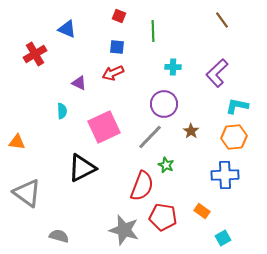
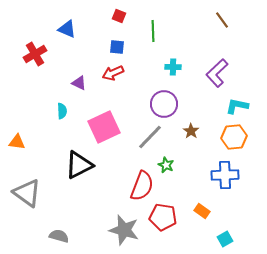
black triangle: moved 3 px left, 3 px up
cyan square: moved 2 px right, 1 px down
